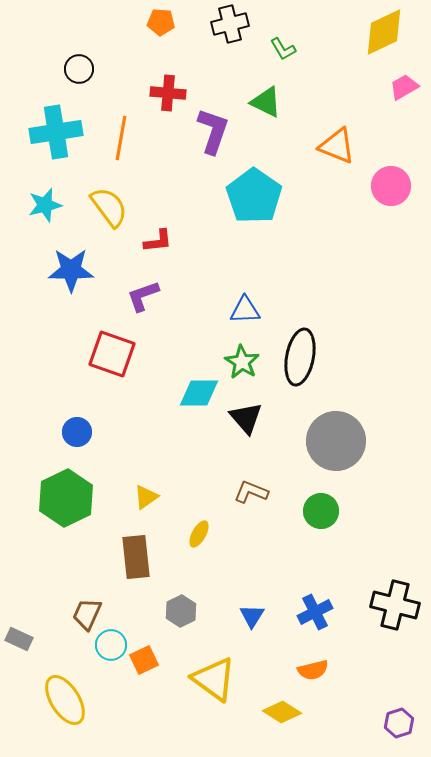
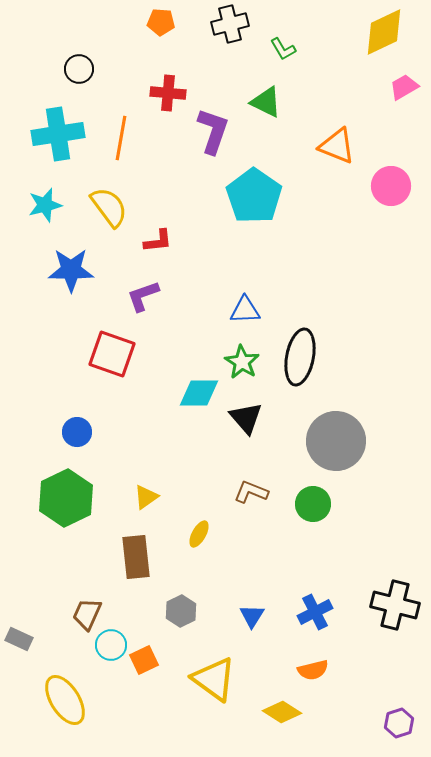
cyan cross at (56, 132): moved 2 px right, 2 px down
green circle at (321, 511): moved 8 px left, 7 px up
